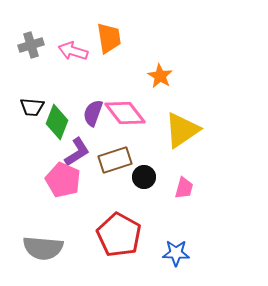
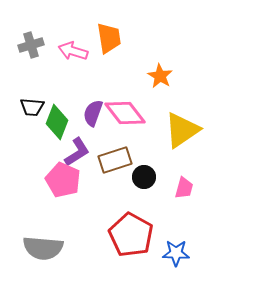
red pentagon: moved 12 px right
